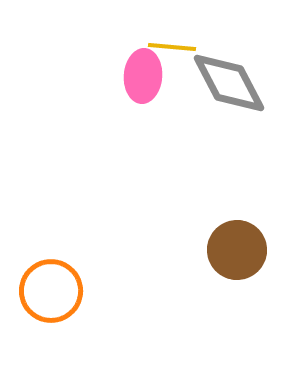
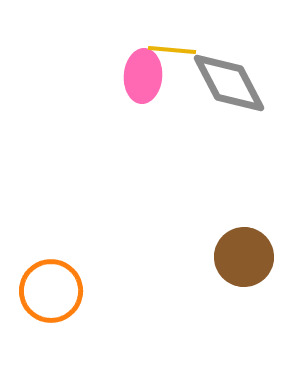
yellow line: moved 3 px down
brown circle: moved 7 px right, 7 px down
